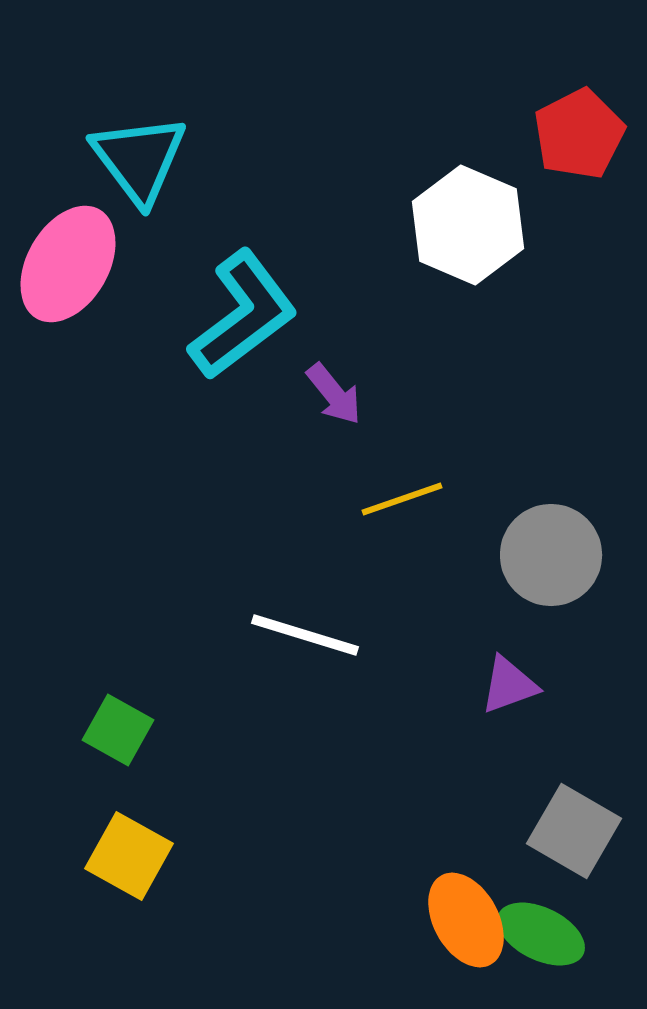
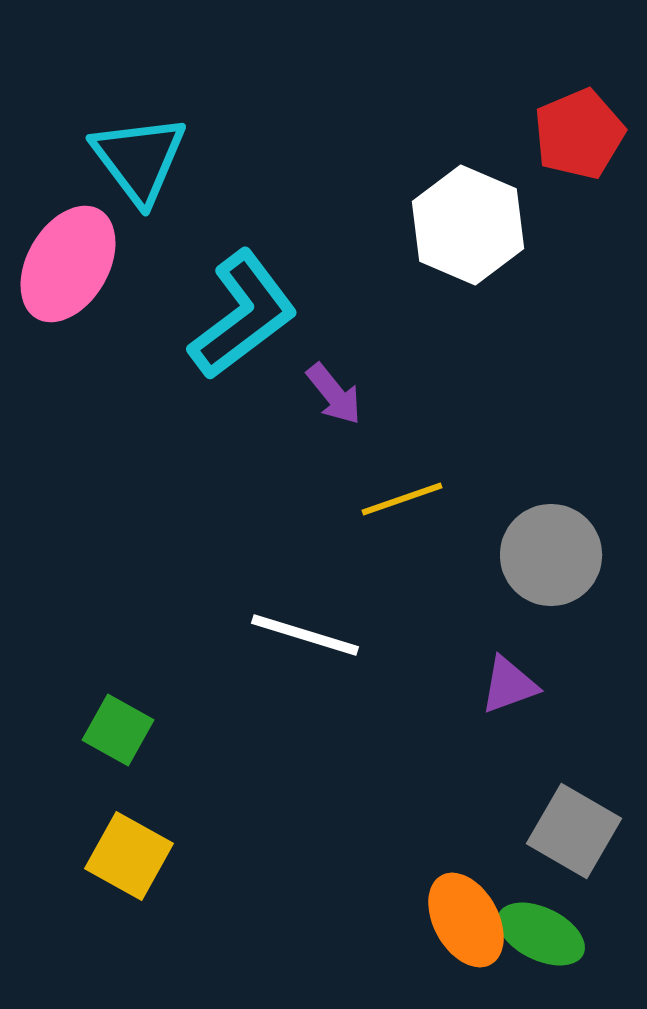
red pentagon: rotated 4 degrees clockwise
